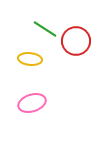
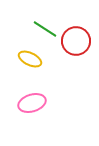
yellow ellipse: rotated 20 degrees clockwise
